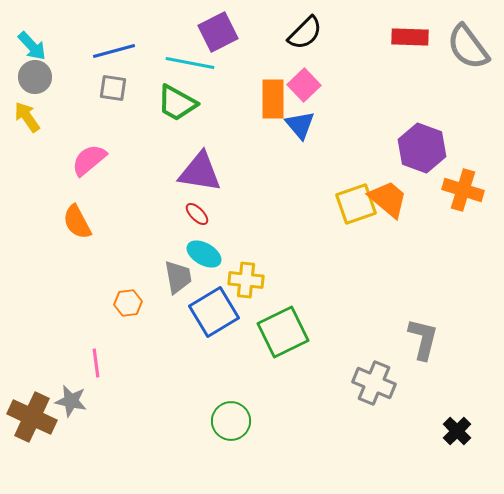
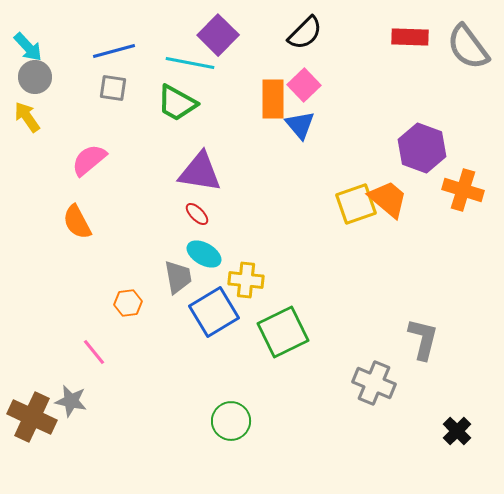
purple square: moved 3 px down; rotated 18 degrees counterclockwise
cyan arrow: moved 4 px left, 1 px down
pink line: moved 2 px left, 11 px up; rotated 32 degrees counterclockwise
